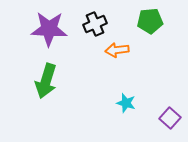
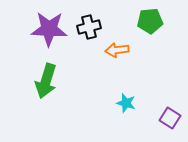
black cross: moved 6 px left, 3 px down; rotated 10 degrees clockwise
purple square: rotated 10 degrees counterclockwise
